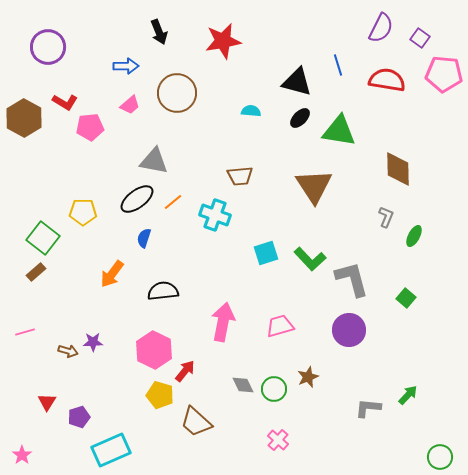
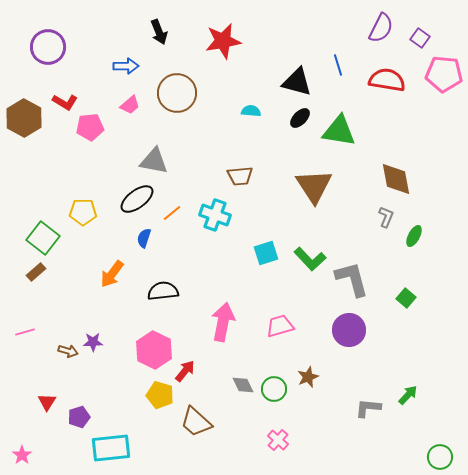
brown diamond at (398, 169): moved 2 px left, 10 px down; rotated 9 degrees counterclockwise
orange line at (173, 202): moved 1 px left, 11 px down
cyan rectangle at (111, 450): moved 2 px up; rotated 18 degrees clockwise
